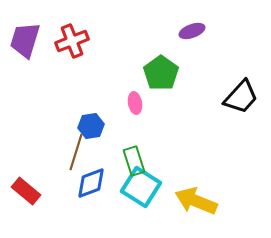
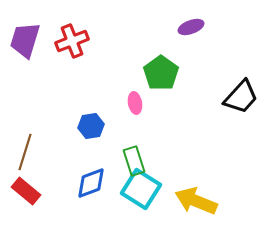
purple ellipse: moved 1 px left, 4 px up
brown line: moved 51 px left
cyan square: moved 2 px down
